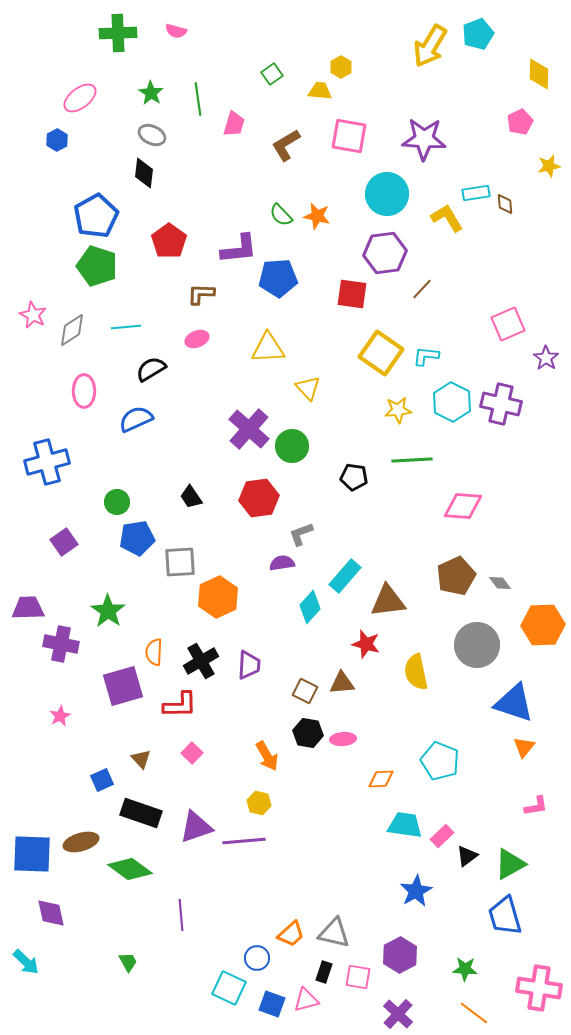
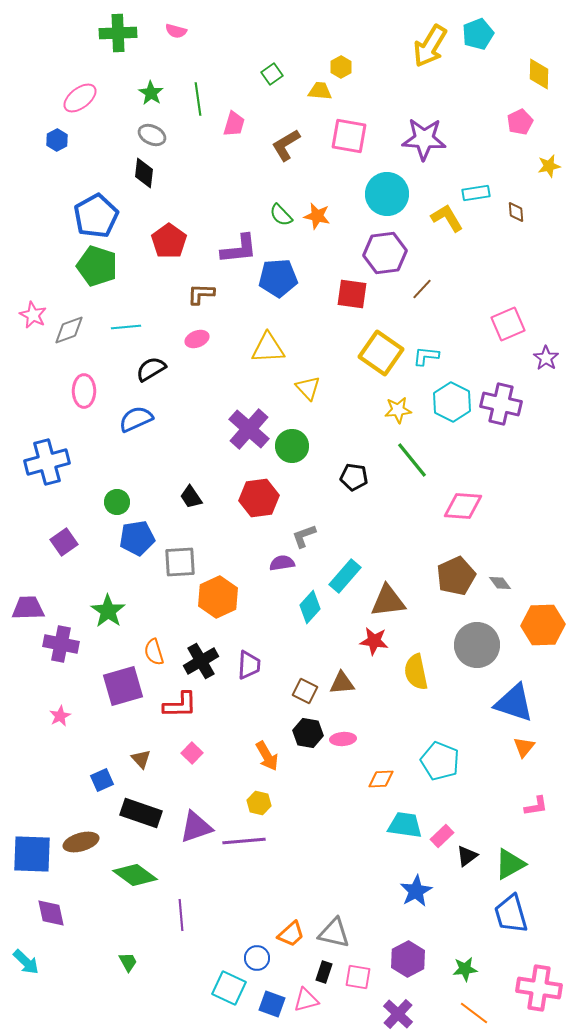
brown diamond at (505, 204): moved 11 px right, 8 px down
gray diamond at (72, 330): moved 3 px left; rotated 12 degrees clockwise
green line at (412, 460): rotated 54 degrees clockwise
gray L-shape at (301, 534): moved 3 px right, 2 px down
red star at (366, 644): moved 8 px right, 3 px up; rotated 8 degrees counterclockwise
orange semicircle at (154, 652): rotated 20 degrees counterclockwise
green diamond at (130, 869): moved 5 px right, 6 px down
blue trapezoid at (505, 916): moved 6 px right, 2 px up
purple hexagon at (400, 955): moved 8 px right, 4 px down
green star at (465, 969): rotated 10 degrees counterclockwise
